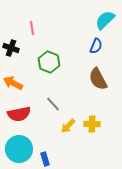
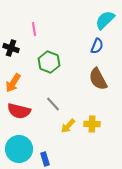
pink line: moved 2 px right, 1 px down
blue semicircle: moved 1 px right
orange arrow: rotated 84 degrees counterclockwise
red semicircle: moved 3 px up; rotated 25 degrees clockwise
